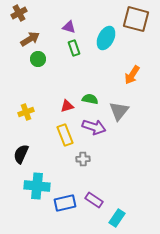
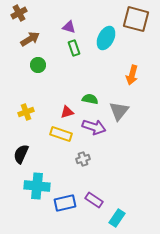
green circle: moved 6 px down
orange arrow: rotated 18 degrees counterclockwise
red triangle: moved 6 px down
yellow rectangle: moved 4 px left, 1 px up; rotated 50 degrees counterclockwise
gray cross: rotated 16 degrees counterclockwise
